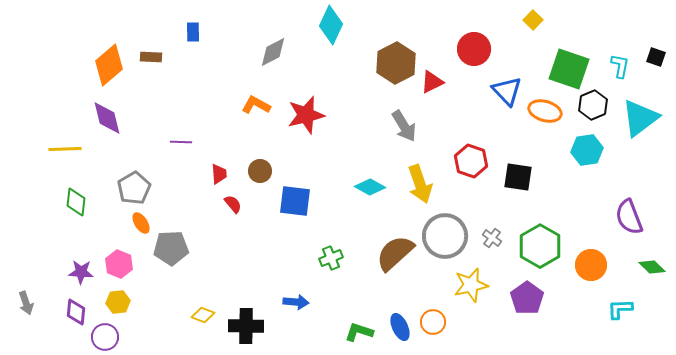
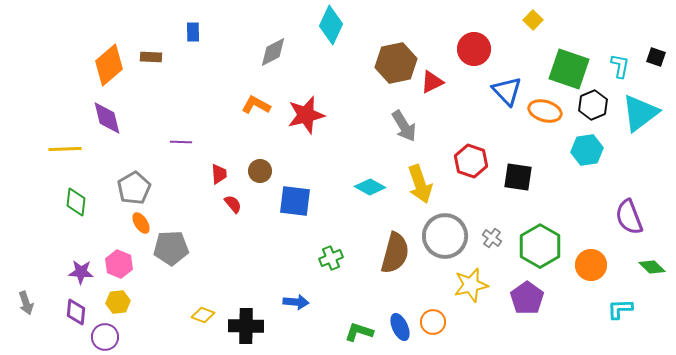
brown hexagon at (396, 63): rotated 15 degrees clockwise
cyan triangle at (640, 118): moved 5 px up
brown semicircle at (395, 253): rotated 147 degrees clockwise
